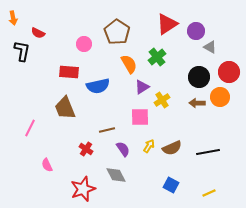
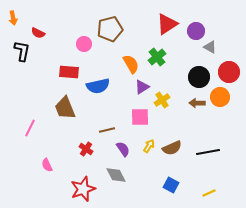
brown pentagon: moved 7 px left, 3 px up; rotated 25 degrees clockwise
orange semicircle: moved 2 px right
